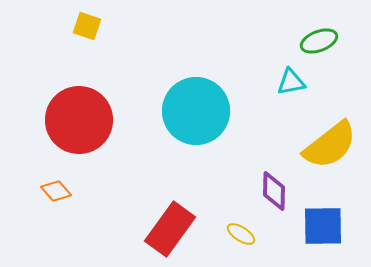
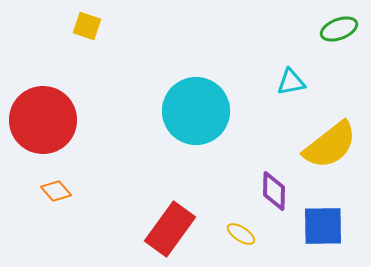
green ellipse: moved 20 px right, 12 px up
red circle: moved 36 px left
